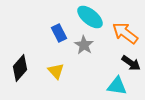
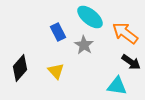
blue rectangle: moved 1 px left, 1 px up
black arrow: moved 1 px up
